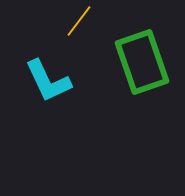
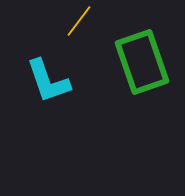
cyan L-shape: rotated 6 degrees clockwise
